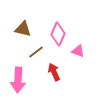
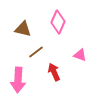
pink diamond: moved 12 px up
pink triangle: moved 2 px right, 4 px down
